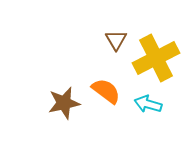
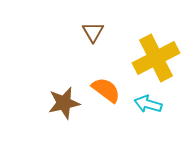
brown triangle: moved 23 px left, 8 px up
orange semicircle: moved 1 px up
